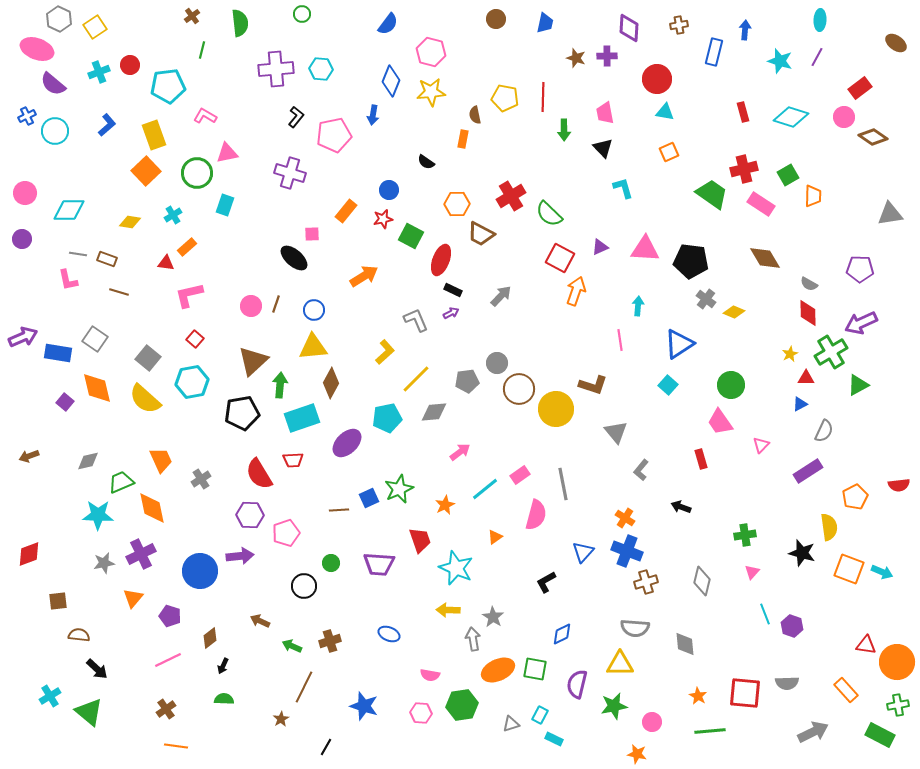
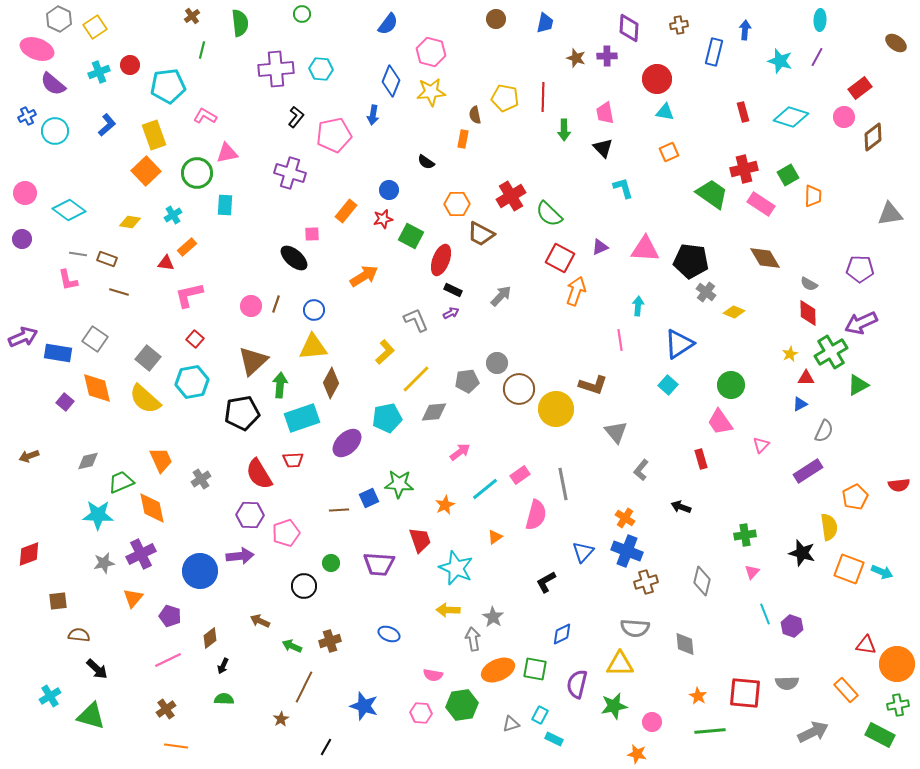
brown diamond at (873, 137): rotated 72 degrees counterclockwise
cyan rectangle at (225, 205): rotated 15 degrees counterclockwise
cyan diamond at (69, 210): rotated 36 degrees clockwise
gray cross at (706, 299): moved 7 px up
green star at (399, 489): moved 5 px up; rotated 28 degrees clockwise
orange circle at (897, 662): moved 2 px down
pink semicircle at (430, 675): moved 3 px right
green triangle at (89, 712): moved 2 px right, 4 px down; rotated 24 degrees counterclockwise
